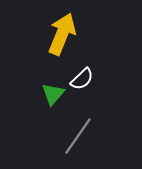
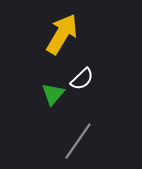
yellow arrow: rotated 9 degrees clockwise
gray line: moved 5 px down
